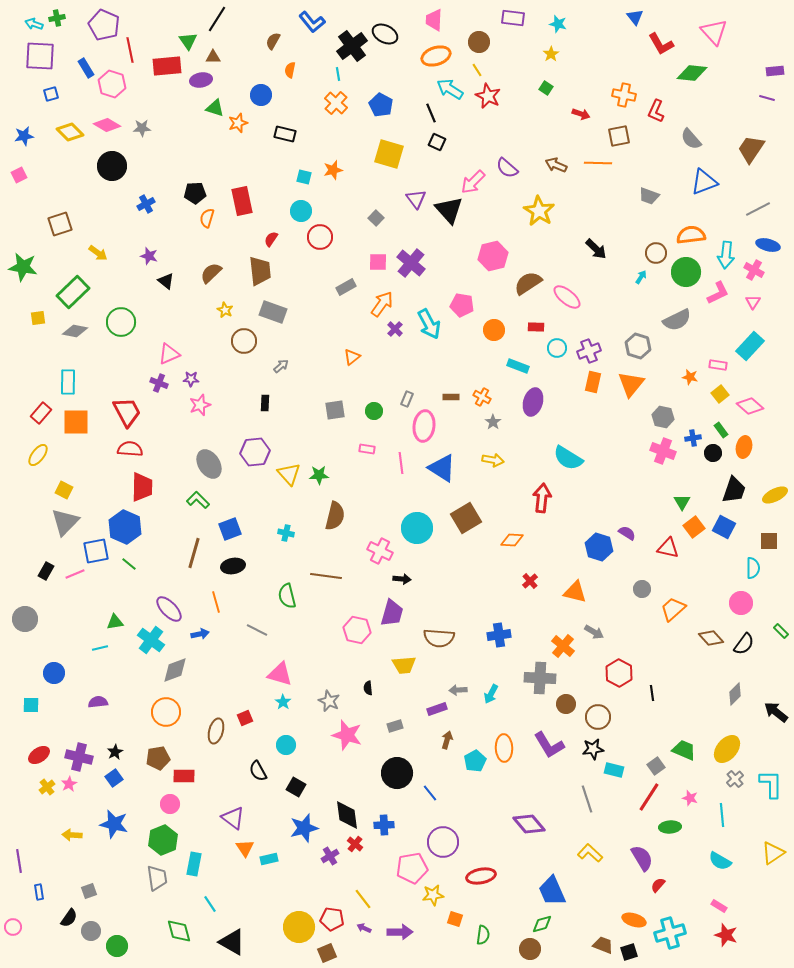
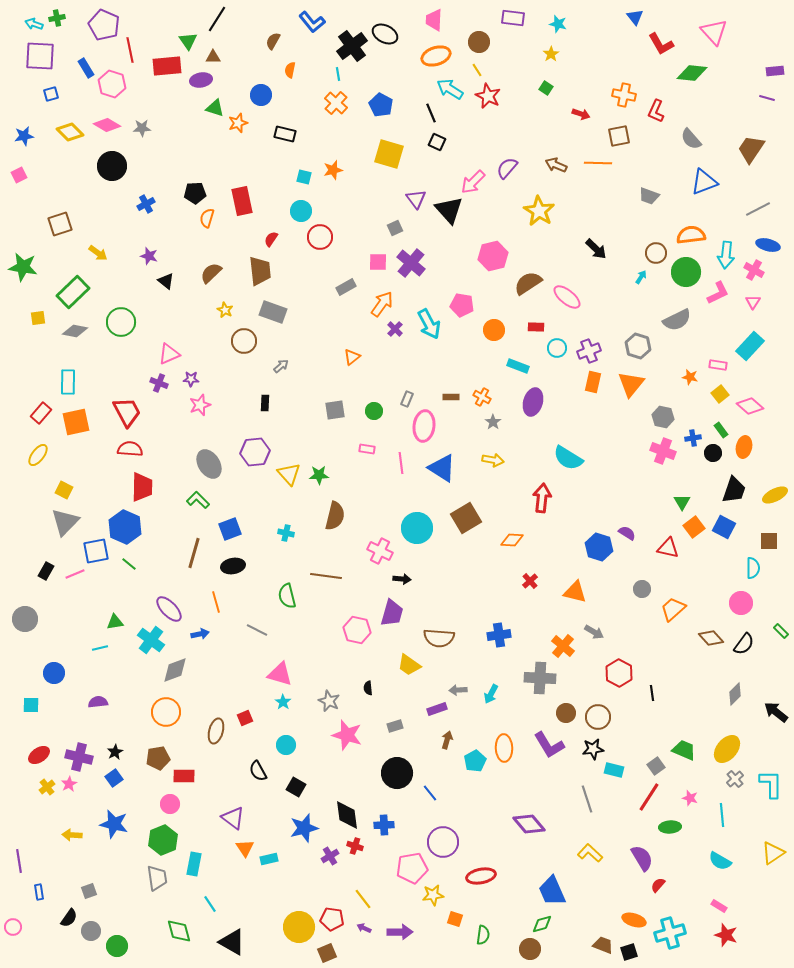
purple semicircle at (507, 168): rotated 90 degrees clockwise
gray square at (376, 218): moved 19 px right, 10 px down; rotated 21 degrees clockwise
orange square at (76, 422): rotated 12 degrees counterclockwise
yellow trapezoid at (404, 665): moved 5 px right; rotated 40 degrees clockwise
brown circle at (566, 704): moved 9 px down
red cross at (355, 844): moved 2 px down; rotated 21 degrees counterclockwise
